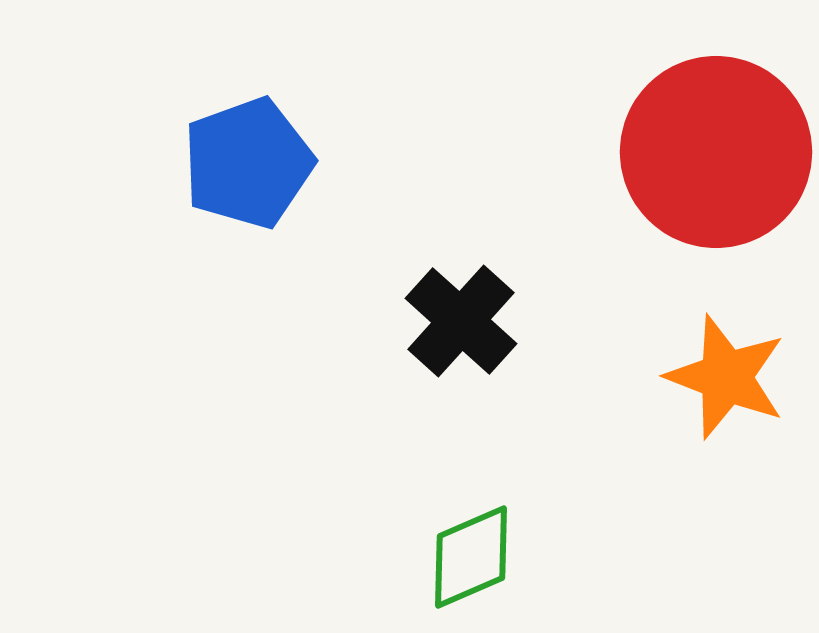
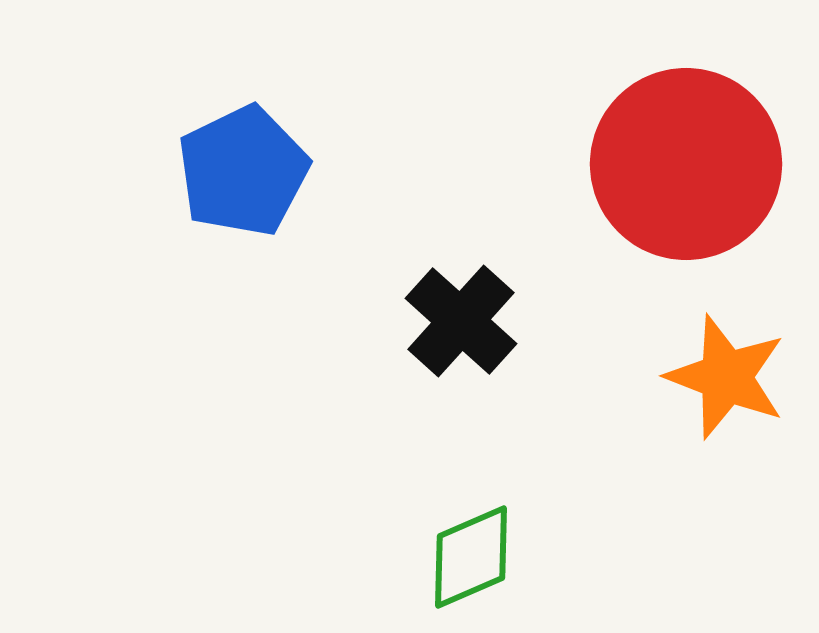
red circle: moved 30 px left, 12 px down
blue pentagon: moved 5 px left, 8 px down; rotated 6 degrees counterclockwise
